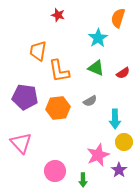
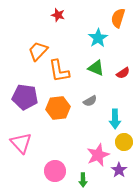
orange trapezoid: rotated 35 degrees clockwise
